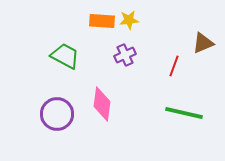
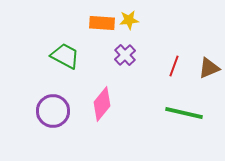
orange rectangle: moved 2 px down
brown triangle: moved 6 px right, 25 px down
purple cross: rotated 20 degrees counterclockwise
pink diamond: rotated 32 degrees clockwise
purple circle: moved 4 px left, 3 px up
